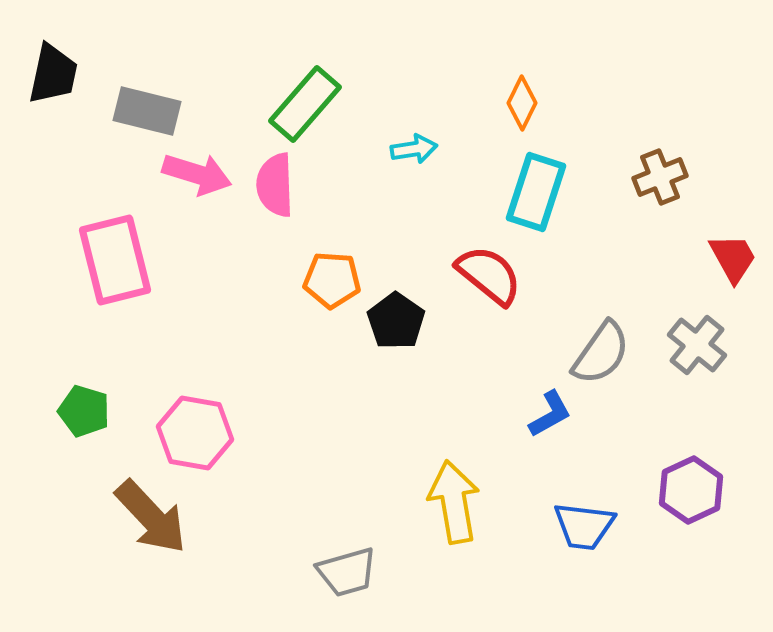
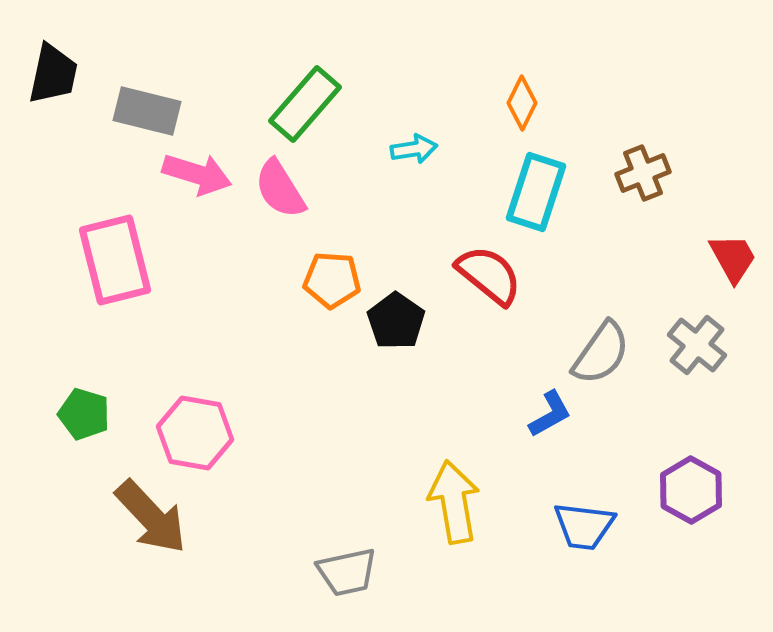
brown cross: moved 17 px left, 4 px up
pink semicircle: moved 5 px right, 4 px down; rotated 30 degrees counterclockwise
green pentagon: moved 3 px down
purple hexagon: rotated 6 degrees counterclockwise
gray trapezoid: rotated 4 degrees clockwise
